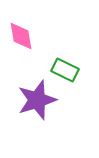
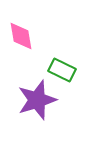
green rectangle: moved 3 px left
